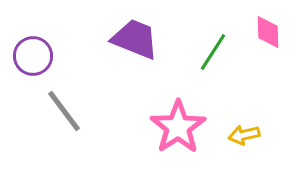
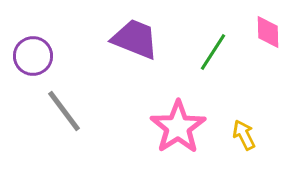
yellow arrow: rotated 76 degrees clockwise
